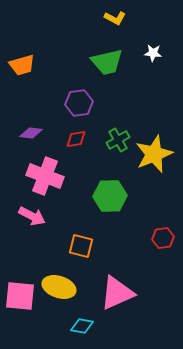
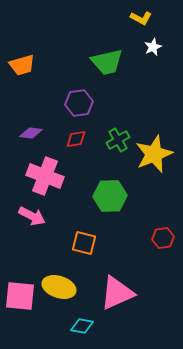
yellow L-shape: moved 26 px right
white star: moved 6 px up; rotated 30 degrees counterclockwise
orange square: moved 3 px right, 3 px up
